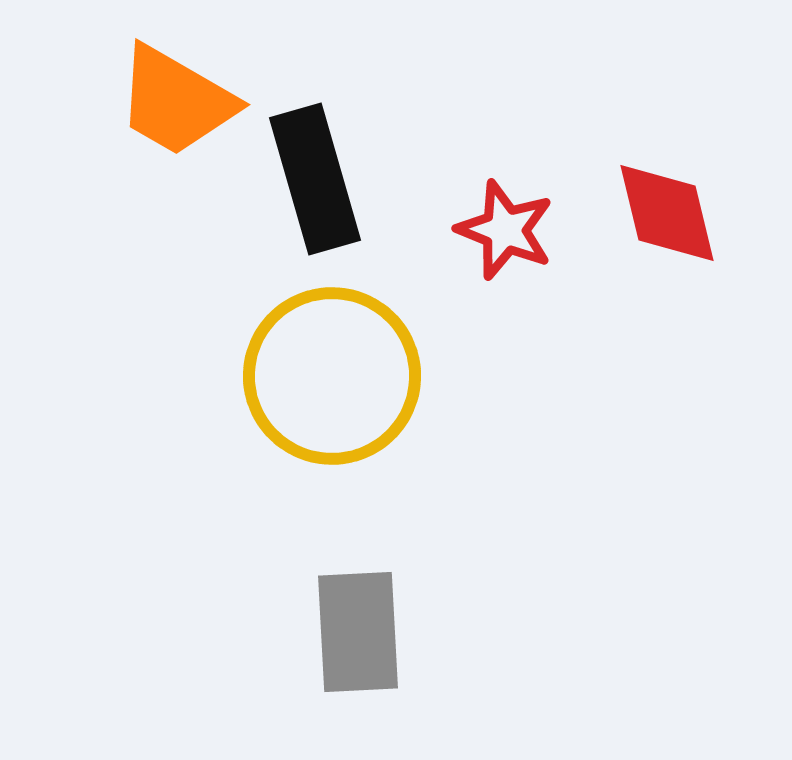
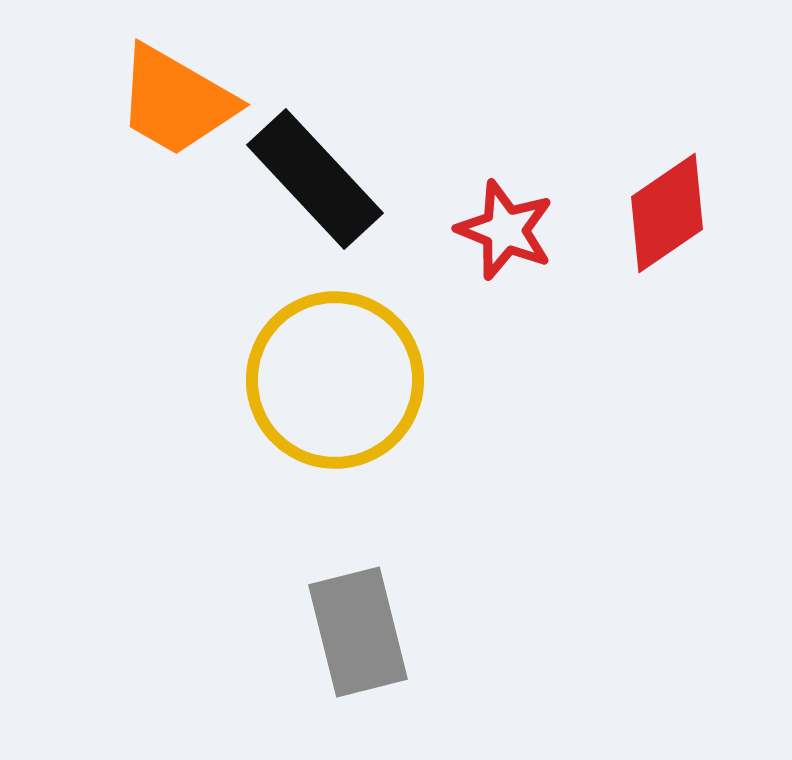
black rectangle: rotated 27 degrees counterclockwise
red diamond: rotated 69 degrees clockwise
yellow circle: moved 3 px right, 4 px down
gray rectangle: rotated 11 degrees counterclockwise
